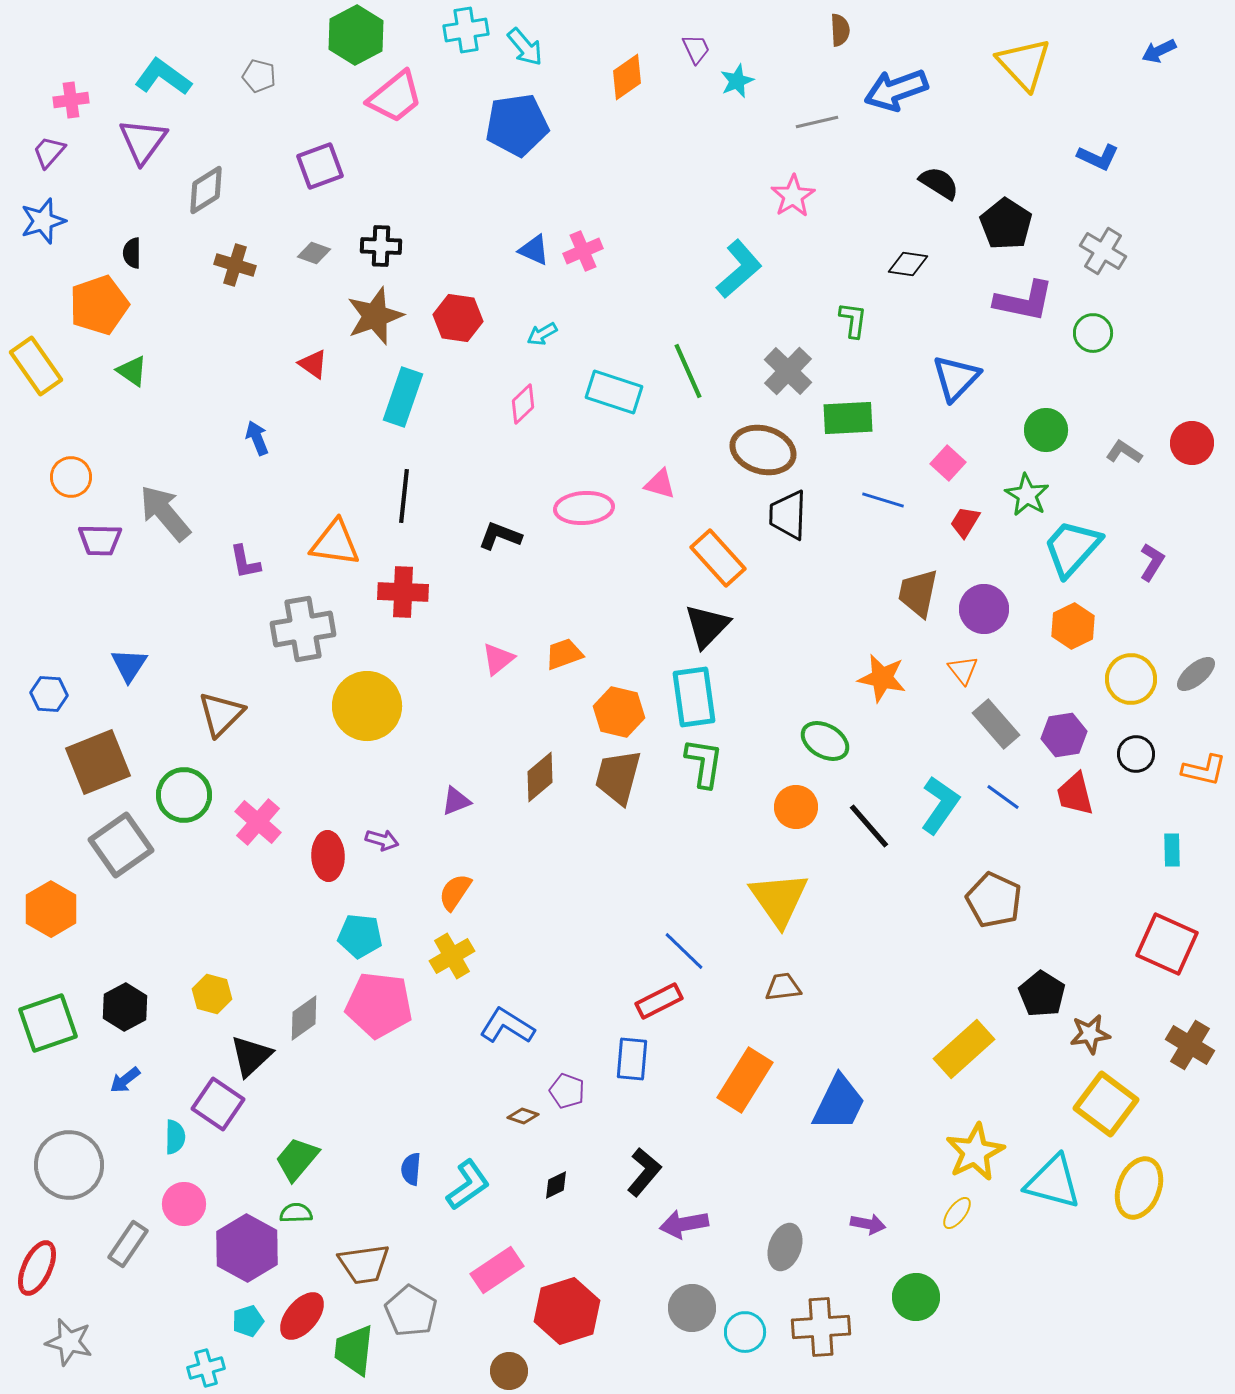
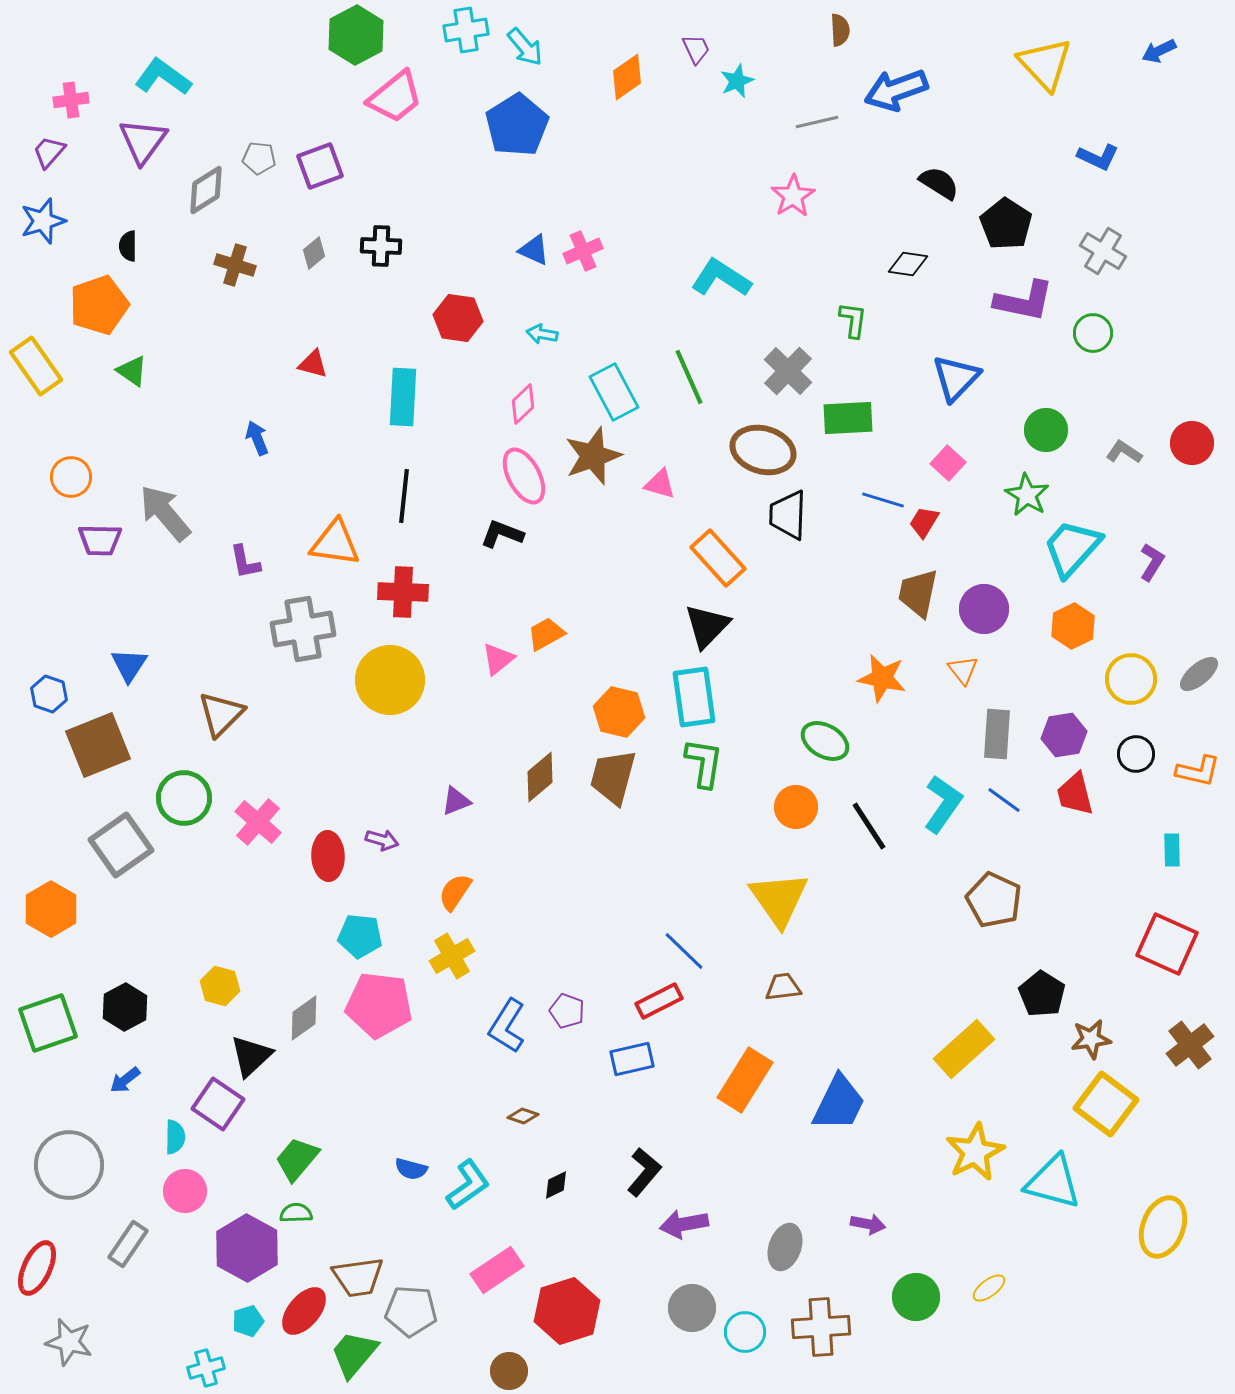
yellow triangle at (1024, 64): moved 21 px right
gray pentagon at (259, 76): moved 82 px down; rotated 8 degrees counterclockwise
blue pentagon at (517, 125): rotated 24 degrees counterclockwise
black semicircle at (132, 253): moved 4 px left, 7 px up
gray diamond at (314, 253): rotated 60 degrees counterclockwise
cyan L-shape at (739, 269): moved 18 px left, 9 px down; rotated 106 degrees counterclockwise
brown star at (375, 316): moved 218 px right, 140 px down
cyan arrow at (542, 334): rotated 40 degrees clockwise
red triangle at (313, 364): rotated 20 degrees counterclockwise
green line at (688, 371): moved 1 px right, 6 px down
cyan rectangle at (614, 392): rotated 44 degrees clockwise
cyan rectangle at (403, 397): rotated 16 degrees counterclockwise
pink ellipse at (584, 508): moved 60 px left, 32 px up; rotated 66 degrees clockwise
red trapezoid at (965, 522): moved 41 px left
black L-shape at (500, 536): moved 2 px right, 2 px up
orange trapezoid at (564, 654): moved 18 px left, 20 px up; rotated 9 degrees counterclockwise
gray ellipse at (1196, 674): moved 3 px right
blue hexagon at (49, 694): rotated 15 degrees clockwise
yellow circle at (367, 706): moved 23 px right, 26 px up
gray rectangle at (996, 724): moved 1 px right, 10 px down; rotated 45 degrees clockwise
brown square at (98, 762): moved 17 px up
orange L-shape at (1204, 770): moved 6 px left, 1 px down
brown trapezoid at (618, 777): moved 5 px left
green circle at (184, 795): moved 3 px down
blue line at (1003, 797): moved 1 px right, 3 px down
cyan L-shape at (940, 805): moved 3 px right, 1 px up
black line at (869, 826): rotated 8 degrees clockwise
yellow hexagon at (212, 994): moved 8 px right, 8 px up
blue L-shape at (507, 1026): rotated 90 degrees counterclockwise
brown star at (1090, 1034): moved 1 px right, 5 px down
brown cross at (1190, 1045): rotated 21 degrees clockwise
blue rectangle at (632, 1059): rotated 72 degrees clockwise
purple pentagon at (567, 1091): moved 80 px up
blue semicircle at (411, 1169): rotated 80 degrees counterclockwise
yellow ellipse at (1139, 1188): moved 24 px right, 39 px down
pink circle at (184, 1204): moved 1 px right, 13 px up
yellow ellipse at (957, 1213): moved 32 px right, 75 px down; rotated 16 degrees clockwise
brown trapezoid at (364, 1264): moved 6 px left, 13 px down
gray pentagon at (411, 1311): rotated 27 degrees counterclockwise
red ellipse at (302, 1316): moved 2 px right, 5 px up
green trapezoid at (354, 1350): moved 4 px down; rotated 34 degrees clockwise
